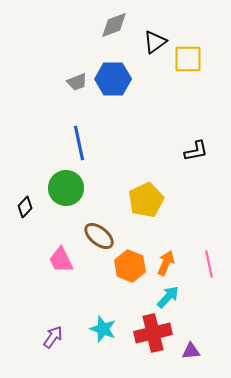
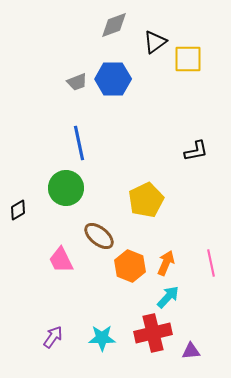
black diamond: moved 7 px left, 3 px down; rotated 15 degrees clockwise
pink line: moved 2 px right, 1 px up
cyan star: moved 1 px left, 9 px down; rotated 20 degrees counterclockwise
